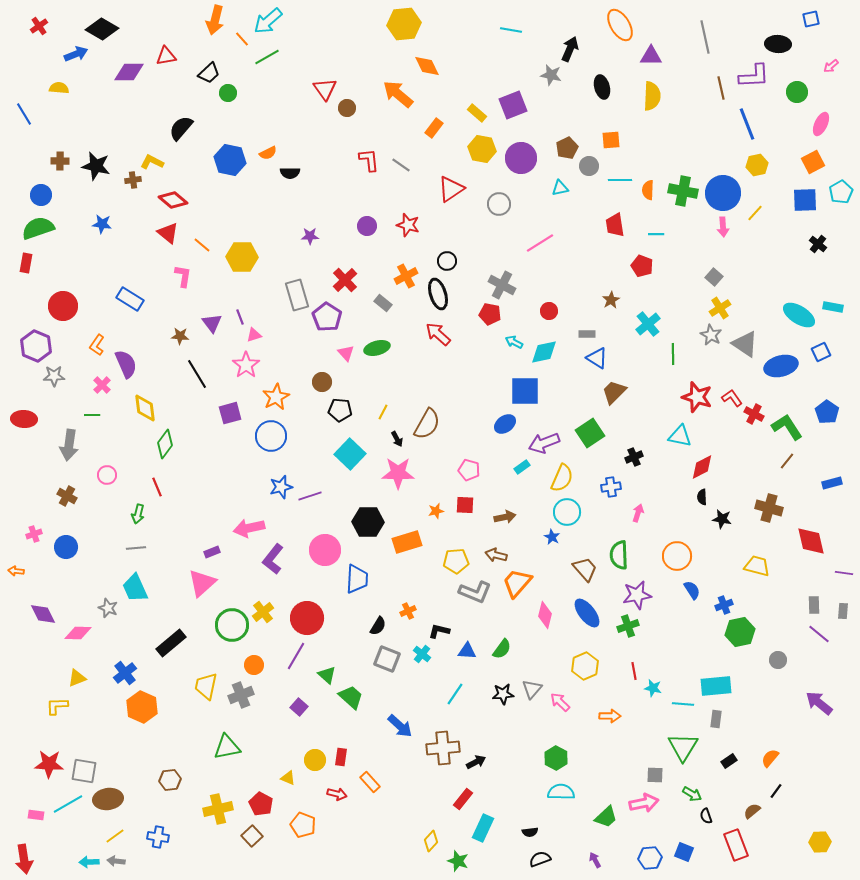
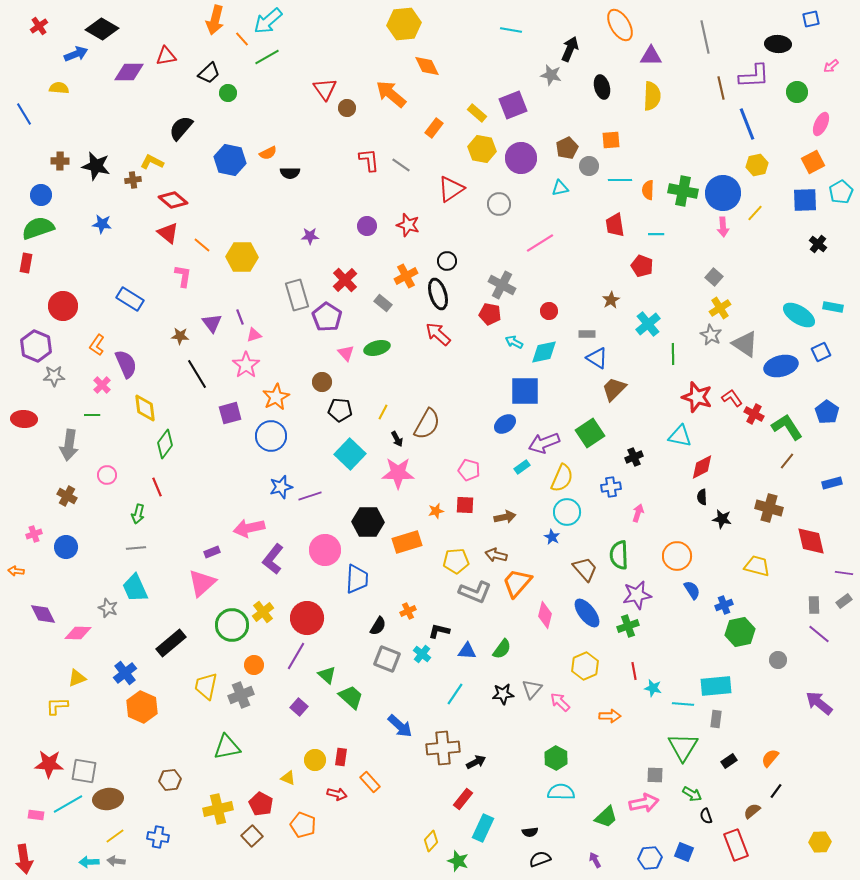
orange arrow at (398, 94): moved 7 px left
brown trapezoid at (614, 392): moved 3 px up
gray rectangle at (843, 611): moved 1 px right, 10 px up; rotated 49 degrees clockwise
